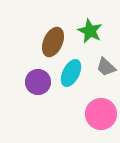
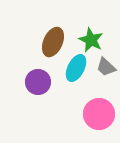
green star: moved 1 px right, 9 px down
cyan ellipse: moved 5 px right, 5 px up
pink circle: moved 2 px left
